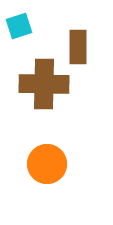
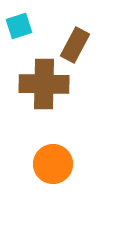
brown rectangle: moved 3 px left, 2 px up; rotated 28 degrees clockwise
orange circle: moved 6 px right
